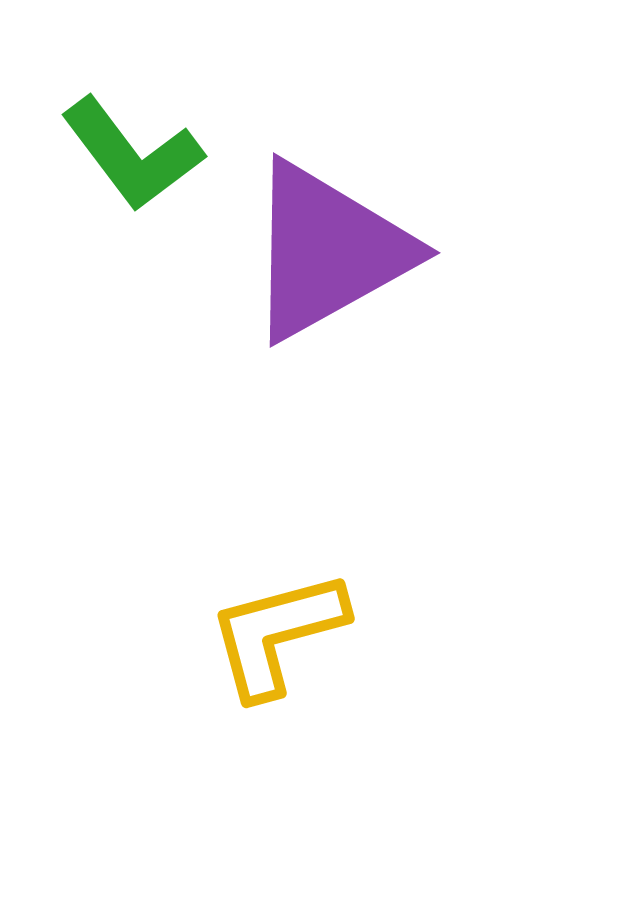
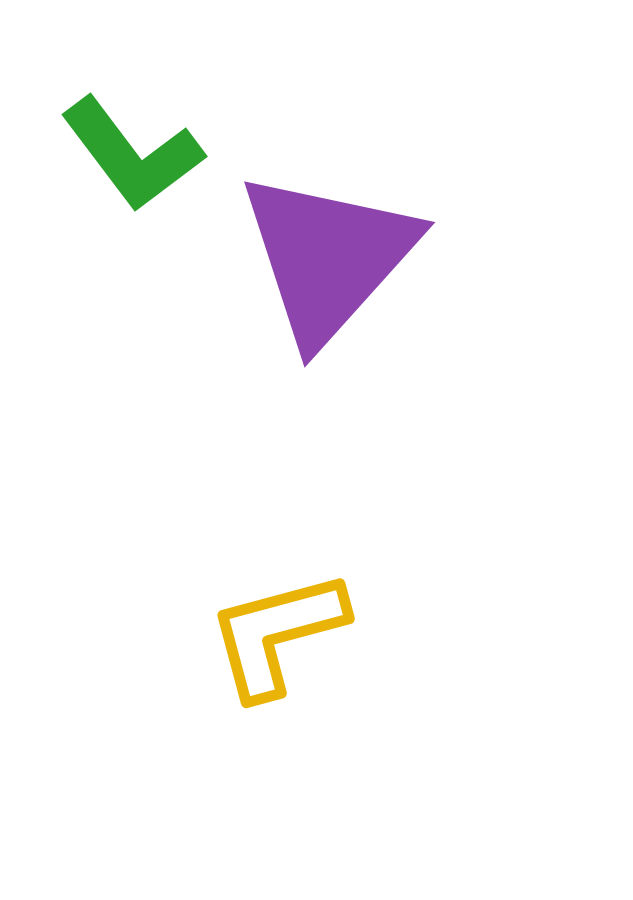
purple triangle: moved 6 px down; rotated 19 degrees counterclockwise
